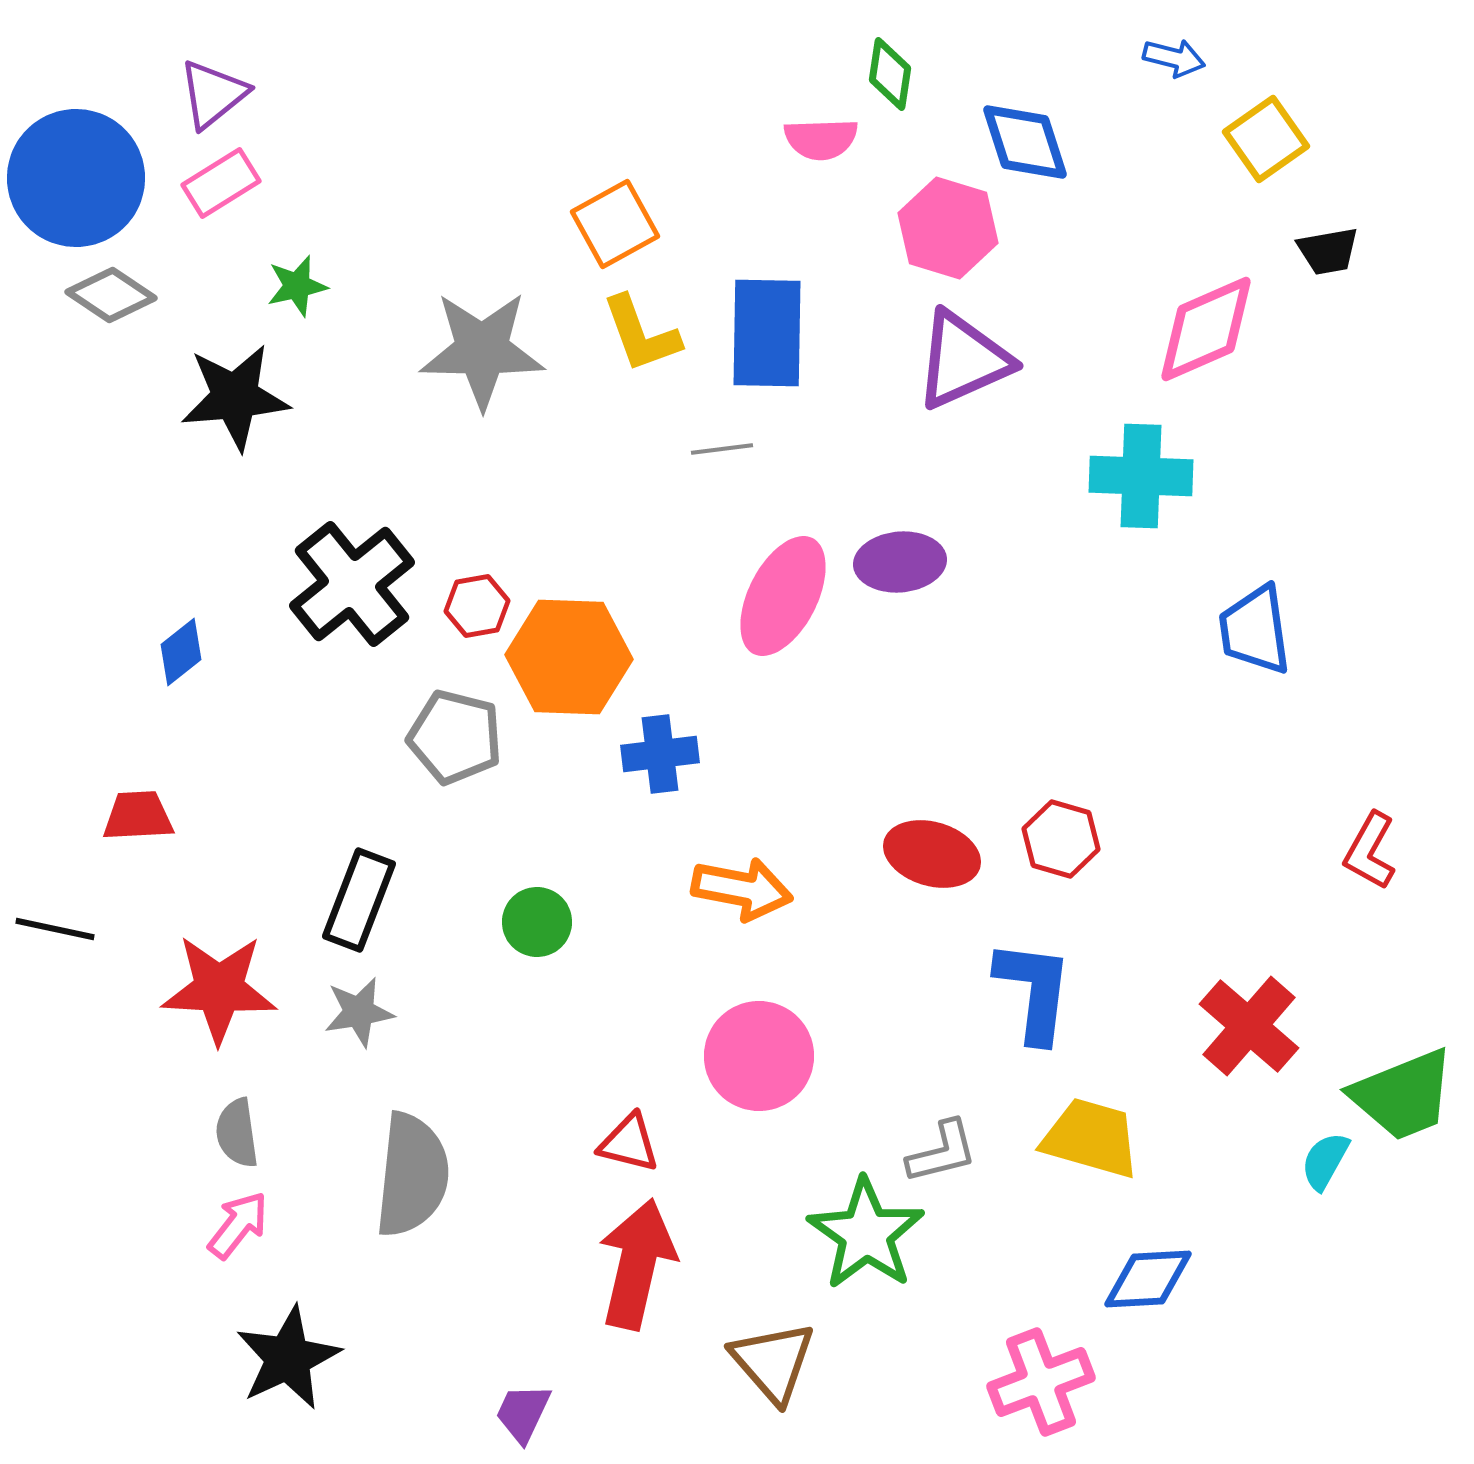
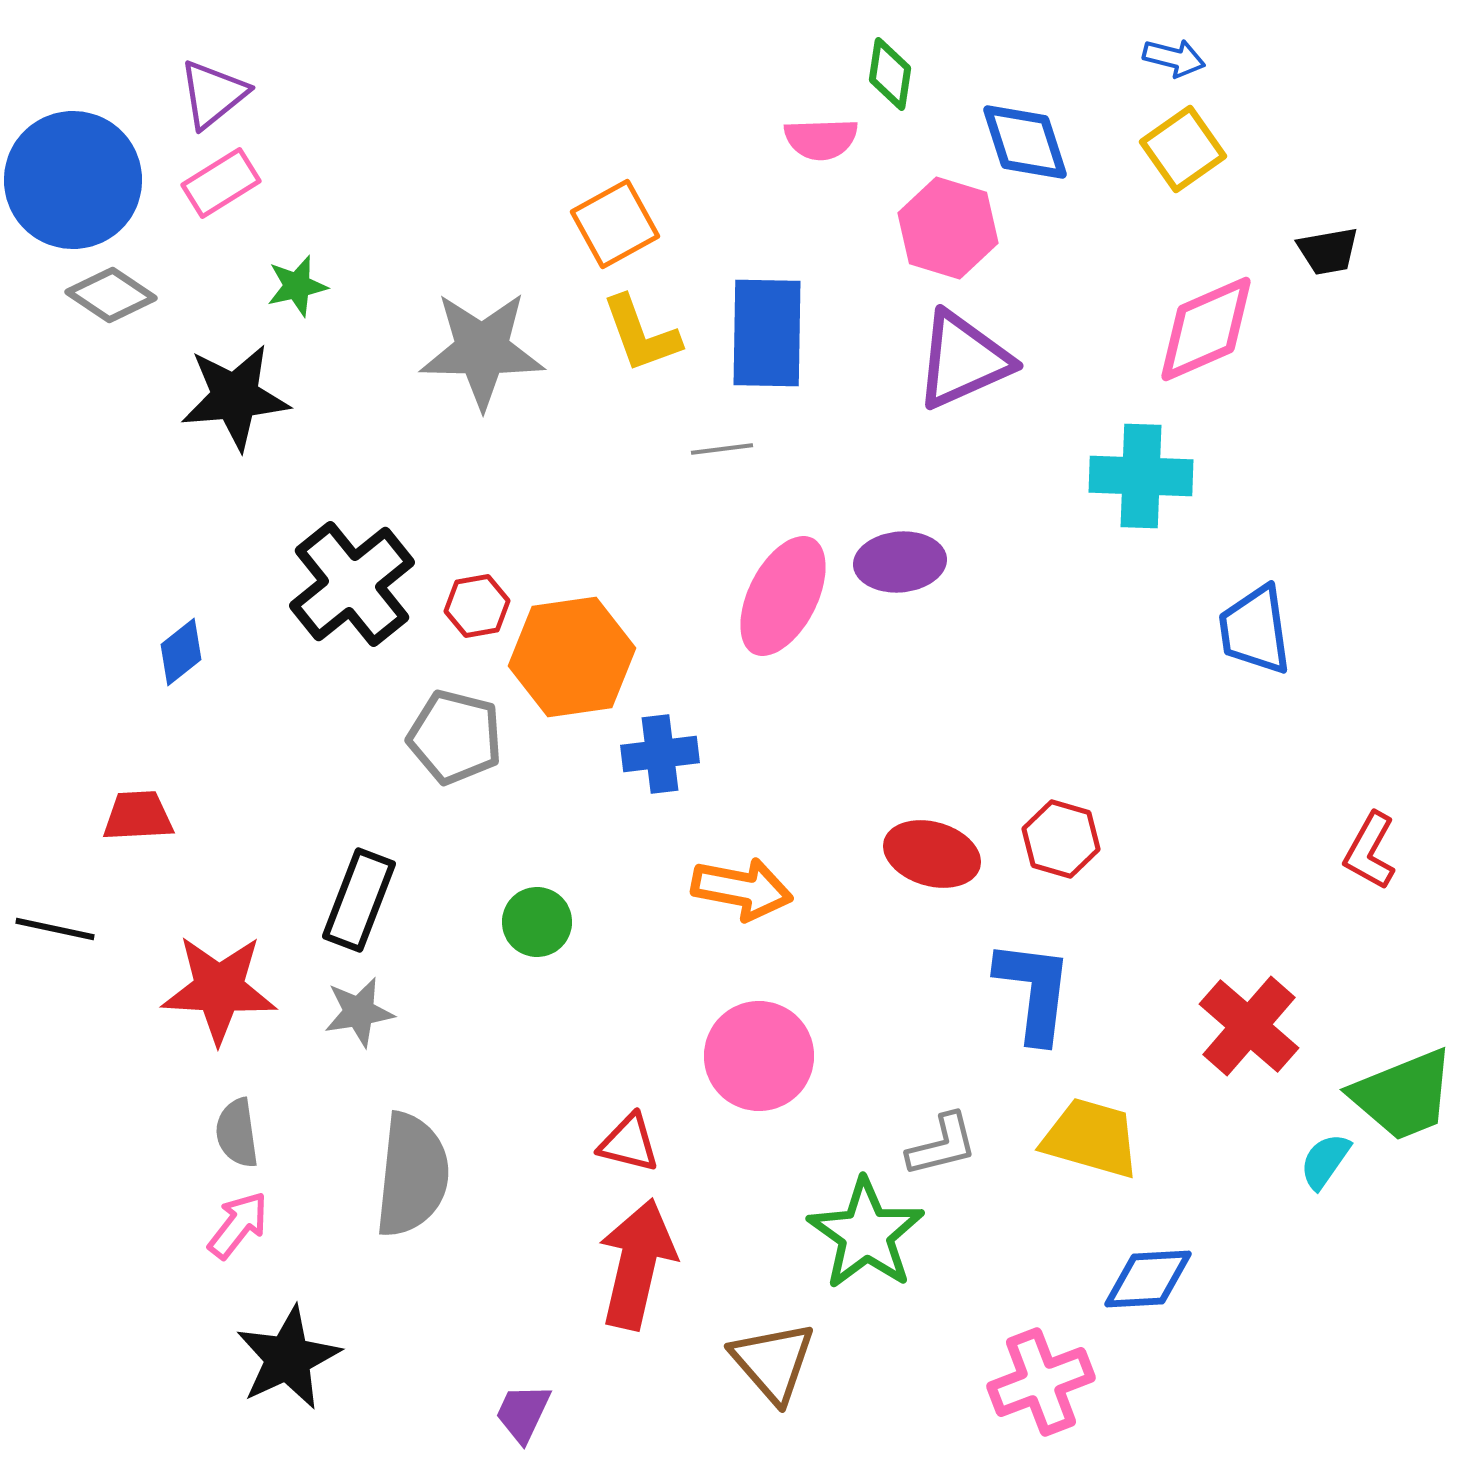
yellow square at (1266, 139): moved 83 px left, 10 px down
blue circle at (76, 178): moved 3 px left, 2 px down
orange hexagon at (569, 657): moved 3 px right; rotated 10 degrees counterclockwise
gray L-shape at (942, 1152): moved 7 px up
cyan semicircle at (1325, 1161): rotated 6 degrees clockwise
